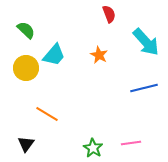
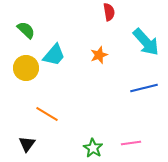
red semicircle: moved 2 px up; rotated 12 degrees clockwise
orange star: rotated 24 degrees clockwise
black triangle: moved 1 px right
